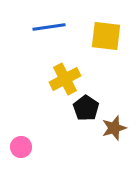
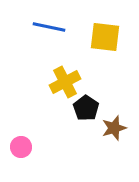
blue line: rotated 20 degrees clockwise
yellow square: moved 1 px left, 1 px down
yellow cross: moved 3 px down
